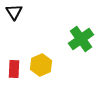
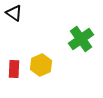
black triangle: moved 1 px down; rotated 24 degrees counterclockwise
